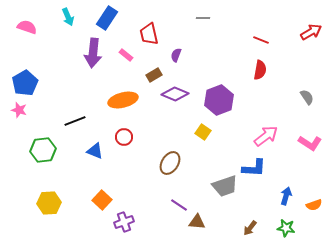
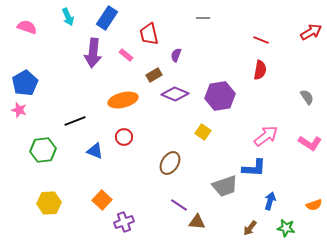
purple hexagon: moved 1 px right, 4 px up; rotated 12 degrees clockwise
blue arrow: moved 16 px left, 5 px down
